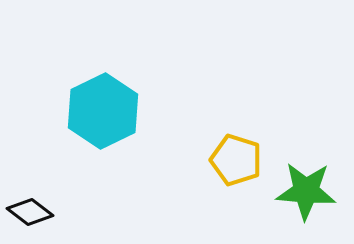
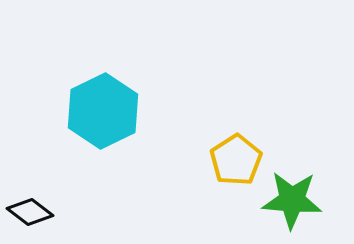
yellow pentagon: rotated 21 degrees clockwise
green star: moved 14 px left, 9 px down
